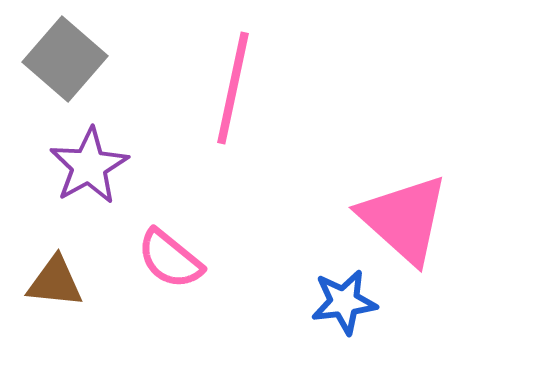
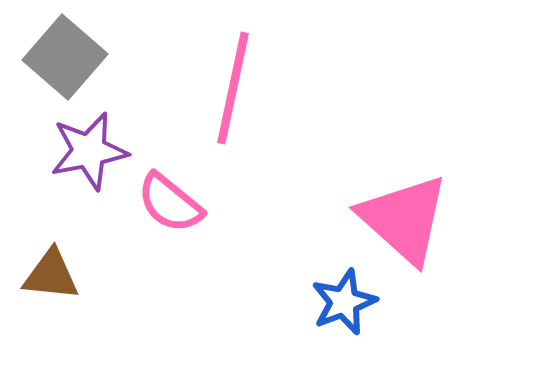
gray square: moved 2 px up
purple star: moved 15 px up; rotated 18 degrees clockwise
pink semicircle: moved 56 px up
brown triangle: moved 4 px left, 7 px up
blue star: rotated 14 degrees counterclockwise
